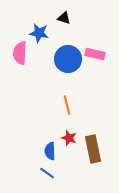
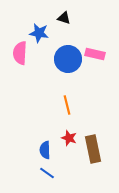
blue semicircle: moved 5 px left, 1 px up
